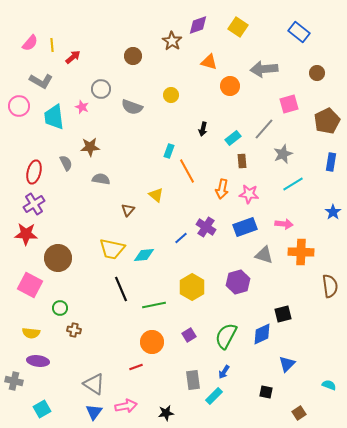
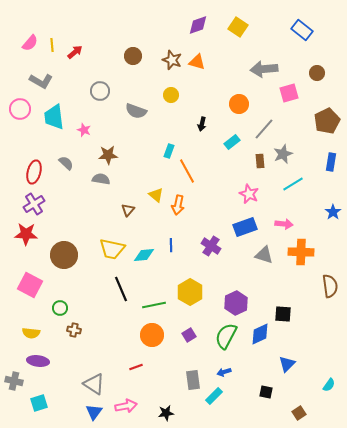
blue rectangle at (299, 32): moved 3 px right, 2 px up
brown star at (172, 41): moved 19 px down; rotated 12 degrees counterclockwise
red arrow at (73, 57): moved 2 px right, 5 px up
orange triangle at (209, 62): moved 12 px left
orange circle at (230, 86): moved 9 px right, 18 px down
gray circle at (101, 89): moved 1 px left, 2 px down
pink square at (289, 104): moved 11 px up
pink circle at (19, 106): moved 1 px right, 3 px down
pink star at (82, 107): moved 2 px right, 23 px down
gray semicircle at (132, 107): moved 4 px right, 4 px down
black arrow at (203, 129): moved 1 px left, 5 px up
cyan rectangle at (233, 138): moved 1 px left, 4 px down
brown star at (90, 147): moved 18 px right, 8 px down
brown rectangle at (242, 161): moved 18 px right
gray semicircle at (66, 163): rotated 21 degrees counterclockwise
orange arrow at (222, 189): moved 44 px left, 16 px down
pink star at (249, 194): rotated 18 degrees clockwise
purple cross at (206, 227): moved 5 px right, 19 px down
blue line at (181, 238): moved 10 px left, 7 px down; rotated 48 degrees counterclockwise
brown circle at (58, 258): moved 6 px right, 3 px up
purple hexagon at (238, 282): moved 2 px left, 21 px down; rotated 10 degrees counterclockwise
yellow hexagon at (192, 287): moved 2 px left, 5 px down
black square at (283, 314): rotated 18 degrees clockwise
blue diamond at (262, 334): moved 2 px left
orange circle at (152, 342): moved 7 px up
blue arrow at (224, 372): rotated 40 degrees clockwise
cyan semicircle at (329, 385): rotated 104 degrees clockwise
cyan square at (42, 409): moved 3 px left, 6 px up; rotated 12 degrees clockwise
